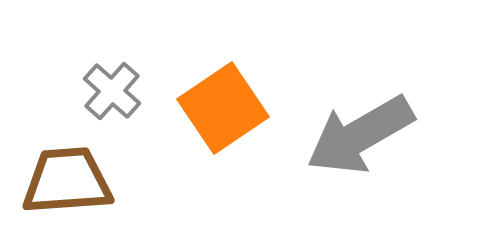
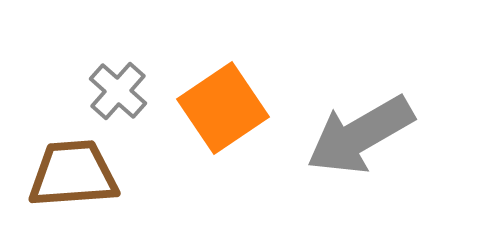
gray cross: moved 6 px right
brown trapezoid: moved 6 px right, 7 px up
